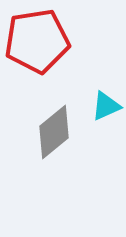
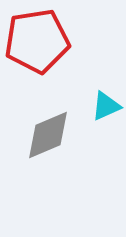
gray diamond: moved 6 px left, 3 px down; rotated 16 degrees clockwise
